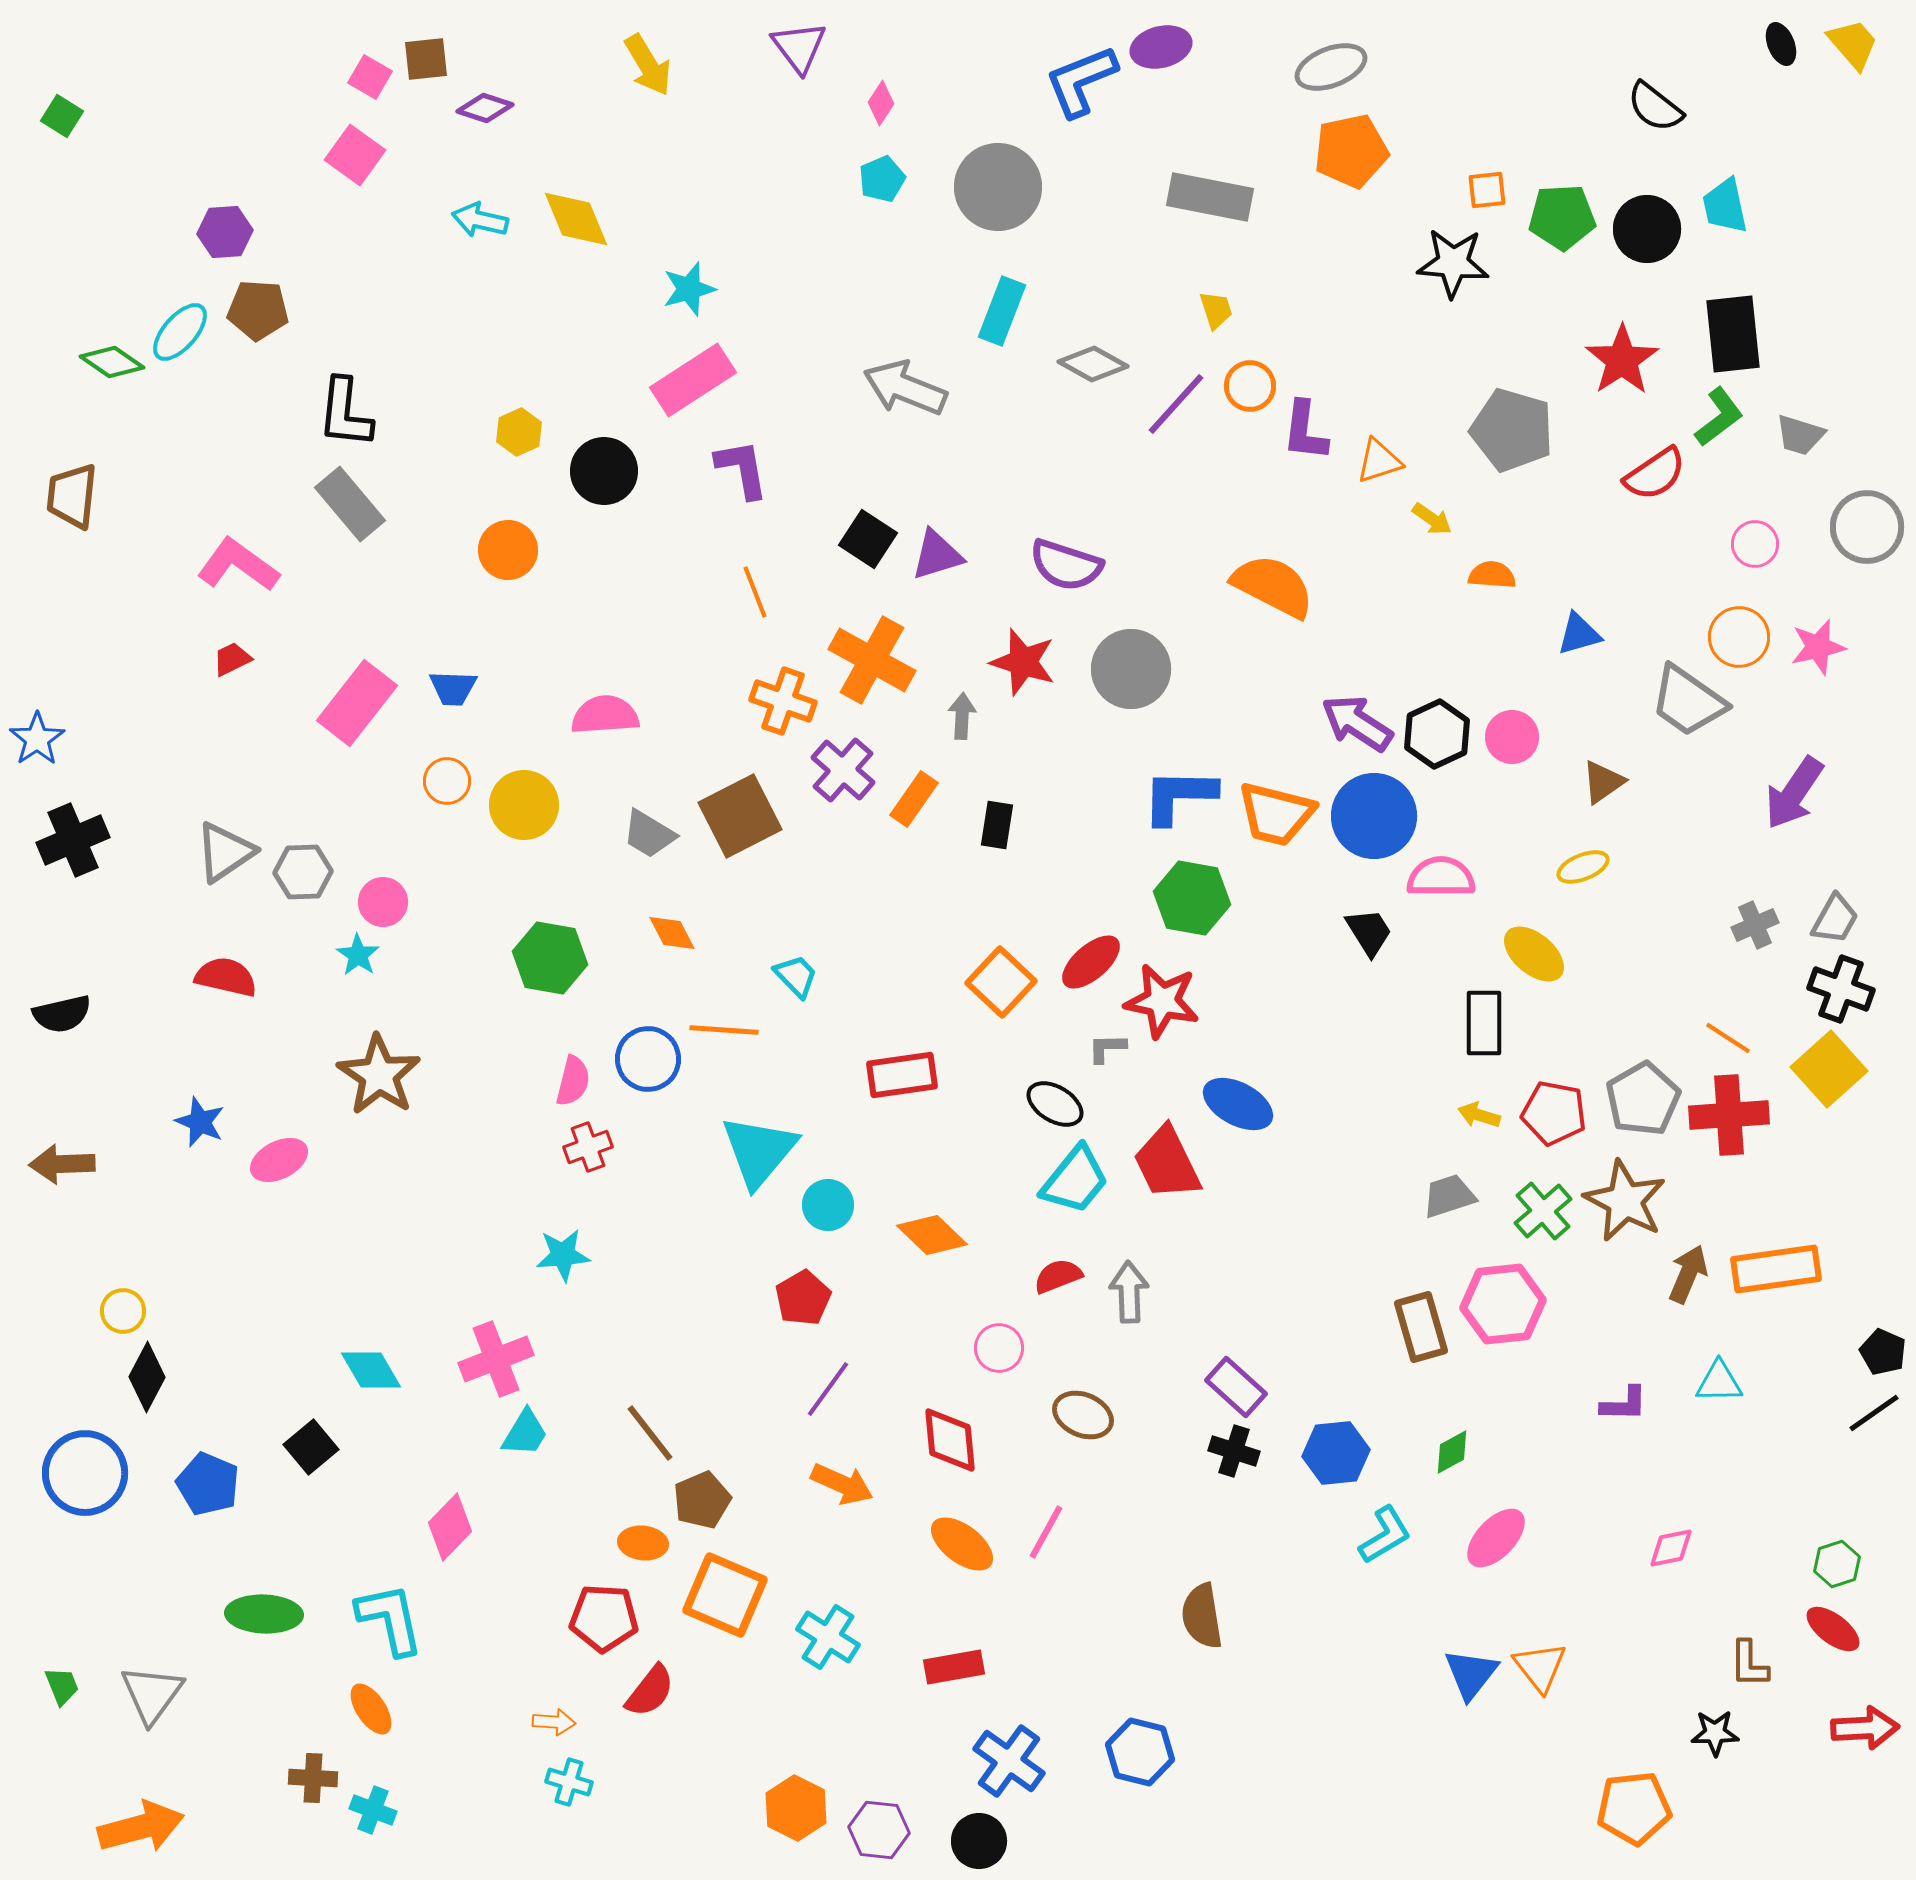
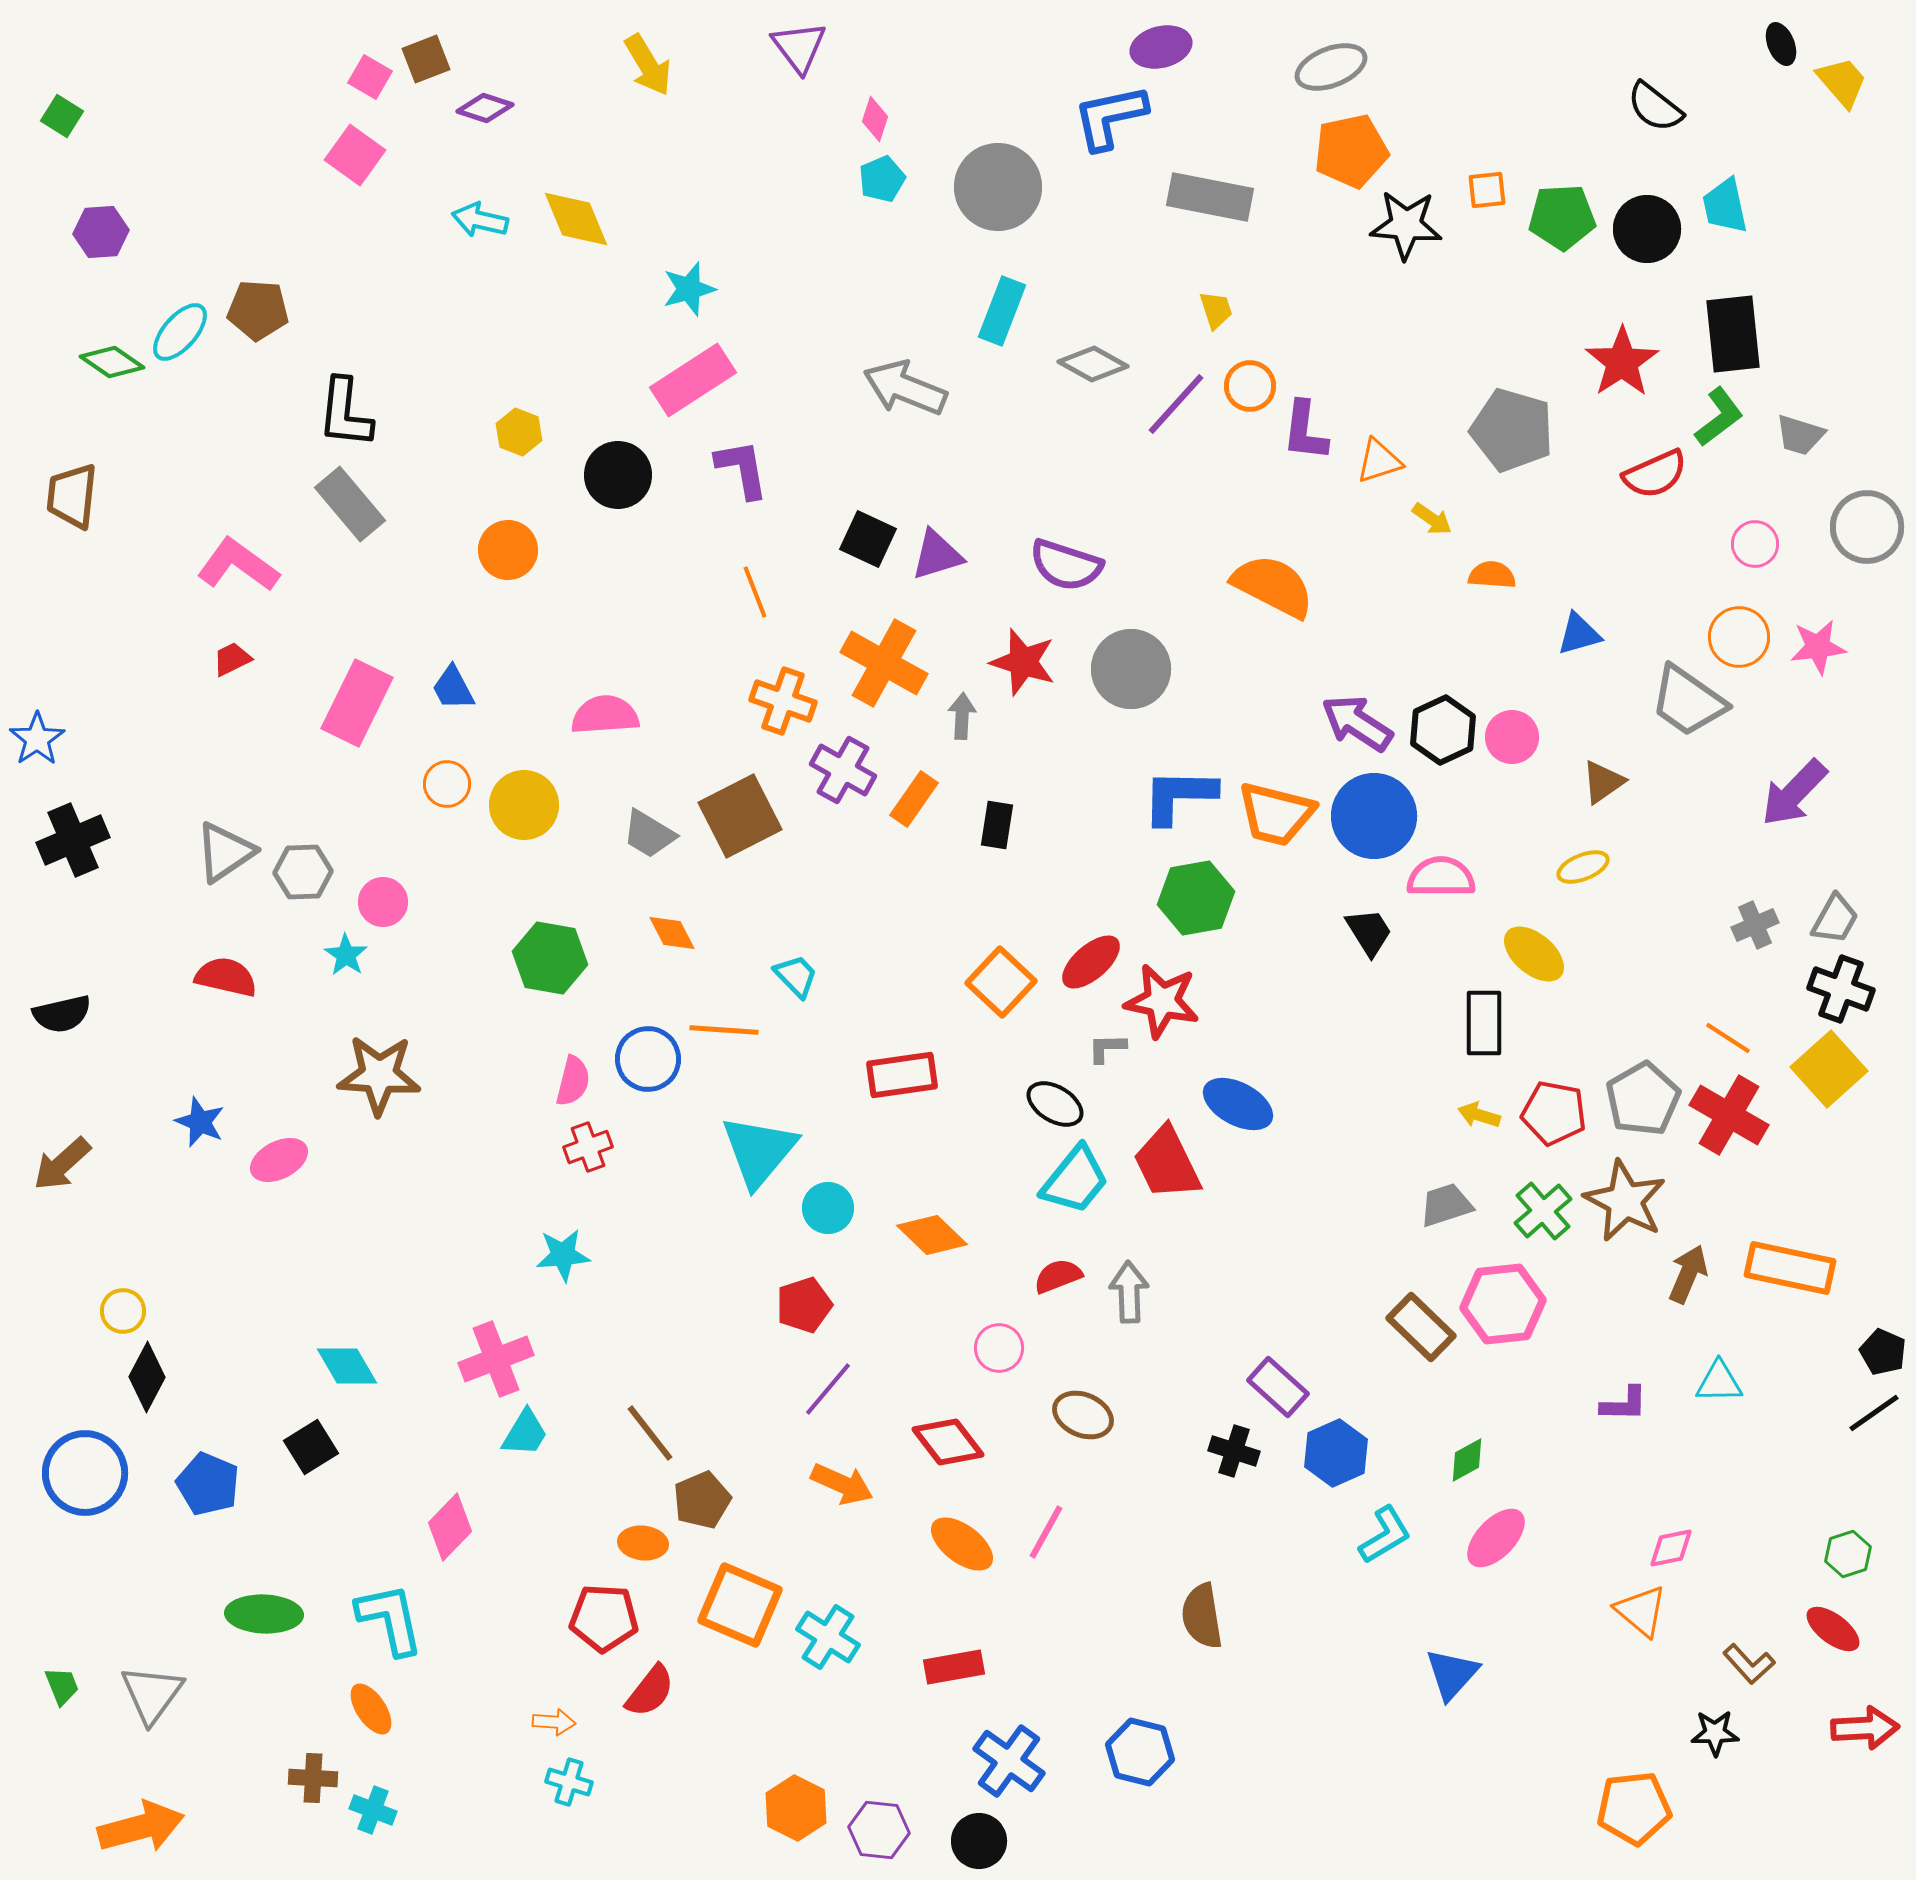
yellow trapezoid at (1853, 44): moved 11 px left, 38 px down
brown square at (426, 59): rotated 15 degrees counterclockwise
blue L-shape at (1081, 81): moved 29 px right, 36 px down; rotated 10 degrees clockwise
pink diamond at (881, 103): moved 6 px left, 16 px down; rotated 15 degrees counterclockwise
purple hexagon at (225, 232): moved 124 px left
black star at (1453, 263): moved 47 px left, 38 px up
red star at (1622, 360): moved 2 px down
yellow hexagon at (519, 432): rotated 15 degrees counterclockwise
black circle at (604, 471): moved 14 px right, 4 px down
red semicircle at (1655, 474): rotated 10 degrees clockwise
black square at (868, 539): rotated 8 degrees counterclockwise
pink star at (1818, 647): rotated 6 degrees clockwise
orange cross at (872, 660): moved 12 px right, 3 px down
blue trapezoid at (453, 688): rotated 60 degrees clockwise
pink rectangle at (357, 703): rotated 12 degrees counterclockwise
black hexagon at (1437, 734): moved 6 px right, 4 px up
purple cross at (843, 770): rotated 12 degrees counterclockwise
orange circle at (447, 781): moved 3 px down
purple arrow at (1794, 793): rotated 10 degrees clockwise
green hexagon at (1192, 898): moved 4 px right; rotated 20 degrees counterclockwise
cyan star at (358, 955): moved 12 px left
brown star at (379, 1075): rotated 30 degrees counterclockwise
red cross at (1729, 1115): rotated 34 degrees clockwise
brown arrow at (62, 1164): rotated 40 degrees counterclockwise
gray trapezoid at (1449, 1196): moved 3 px left, 9 px down
cyan circle at (828, 1205): moved 3 px down
orange rectangle at (1776, 1269): moved 14 px right, 1 px up; rotated 20 degrees clockwise
red pentagon at (803, 1298): moved 1 px right, 7 px down; rotated 12 degrees clockwise
brown rectangle at (1421, 1327): rotated 30 degrees counterclockwise
cyan diamond at (371, 1370): moved 24 px left, 4 px up
purple rectangle at (1236, 1387): moved 42 px right
purple line at (828, 1389): rotated 4 degrees clockwise
red diamond at (950, 1440): moved 2 px left, 2 px down; rotated 32 degrees counterclockwise
black square at (311, 1447): rotated 8 degrees clockwise
green diamond at (1452, 1452): moved 15 px right, 8 px down
blue hexagon at (1336, 1453): rotated 18 degrees counterclockwise
green hexagon at (1837, 1564): moved 11 px right, 10 px up
orange square at (725, 1595): moved 15 px right, 10 px down
brown L-shape at (1749, 1664): rotated 42 degrees counterclockwise
orange triangle at (1540, 1667): moved 101 px right, 56 px up; rotated 12 degrees counterclockwise
blue triangle at (1471, 1674): moved 19 px left; rotated 4 degrees clockwise
